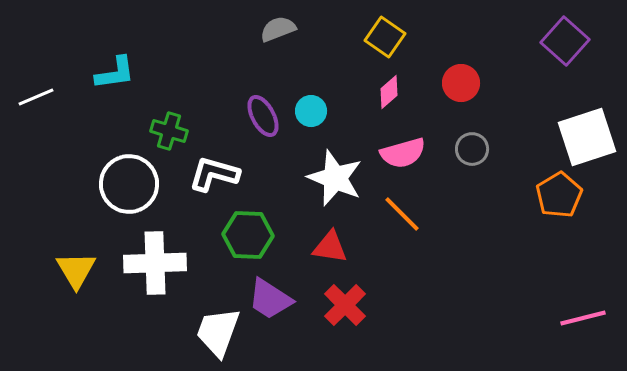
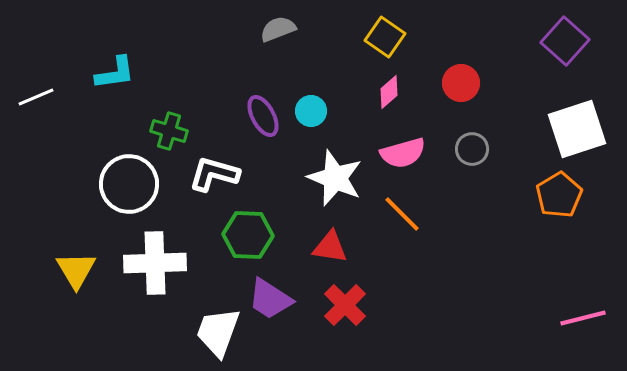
white square: moved 10 px left, 8 px up
